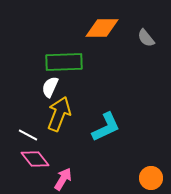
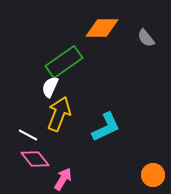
green rectangle: rotated 33 degrees counterclockwise
orange circle: moved 2 px right, 3 px up
